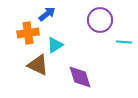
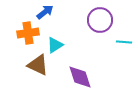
blue arrow: moved 2 px left, 2 px up
